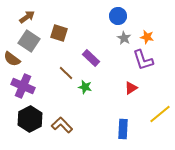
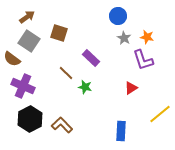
blue rectangle: moved 2 px left, 2 px down
